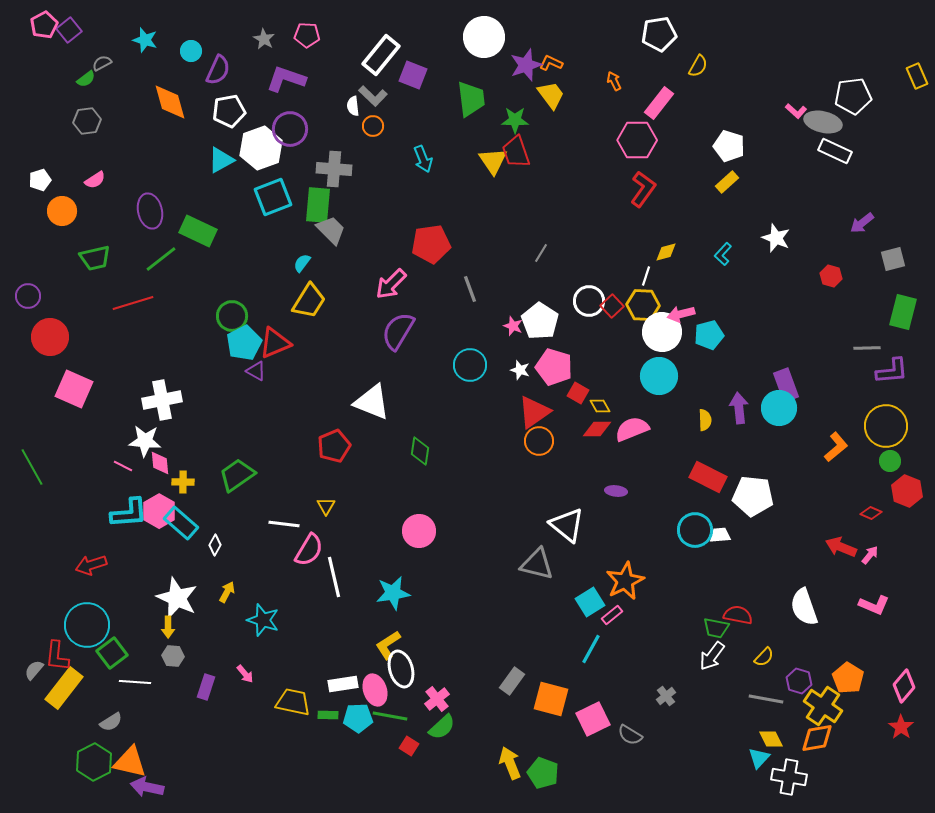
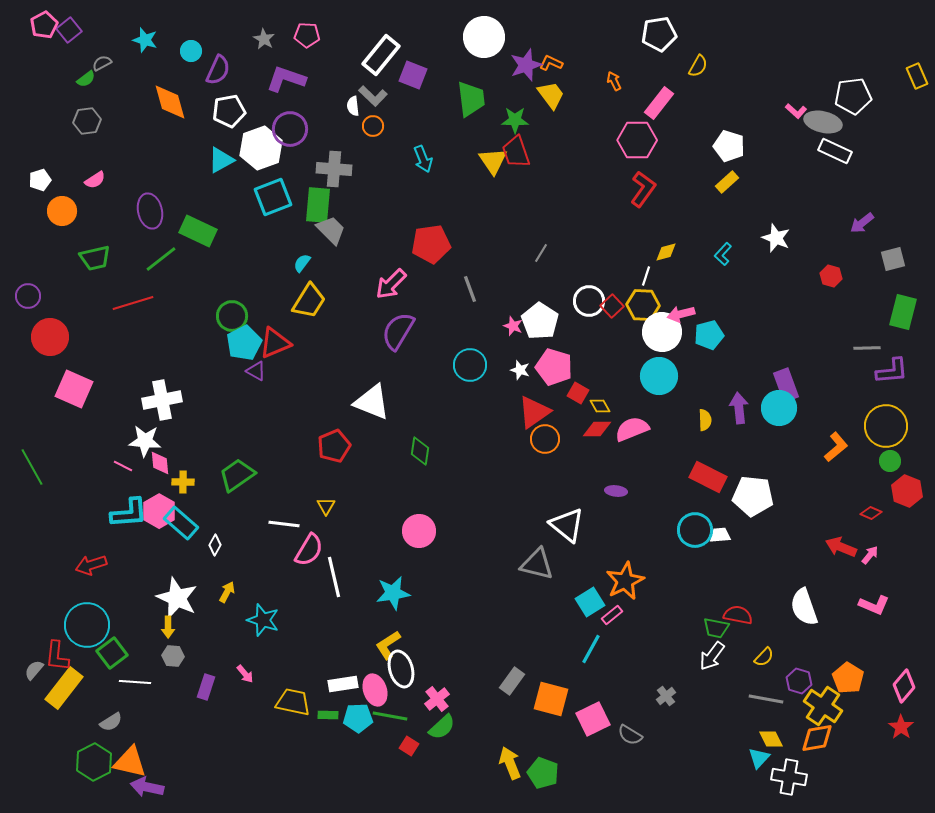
orange circle at (539, 441): moved 6 px right, 2 px up
